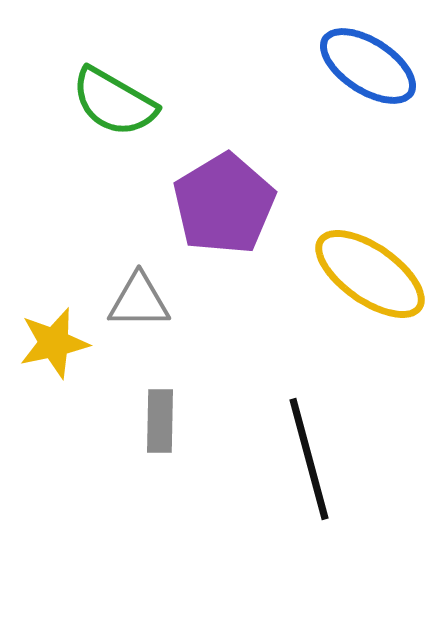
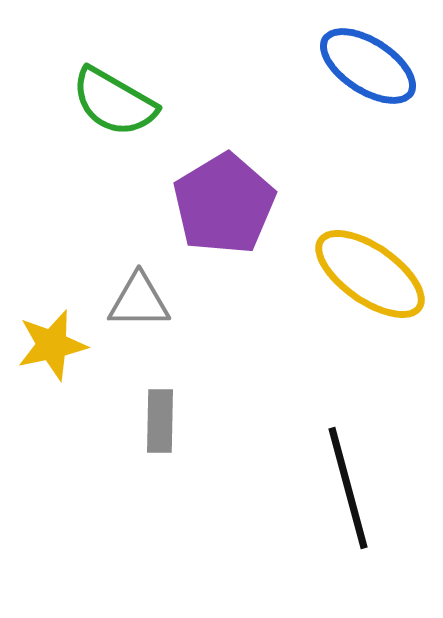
yellow star: moved 2 px left, 2 px down
black line: moved 39 px right, 29 px down
